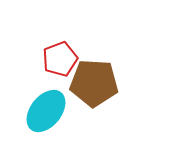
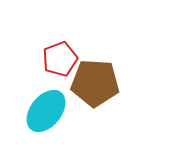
brown pentagon: moved 1 px right
